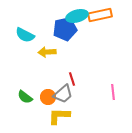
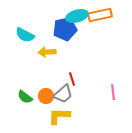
orange circle: moved 2 px left, 1 px up
